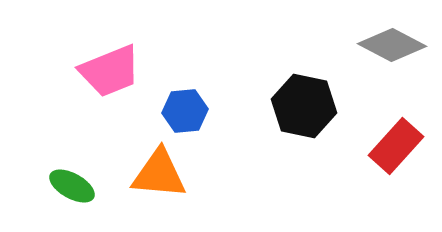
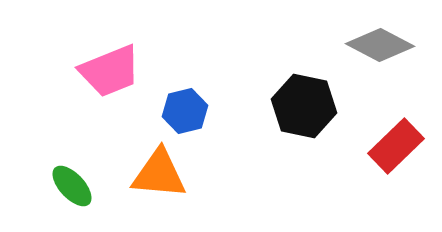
gray diamond: moved 12 px left
blue hexagon: rotated 9 degrees counterclockwise
red rectangle: rotated 4 degrees clockwise
green ellipse: rotated 18 degrees clockwise
